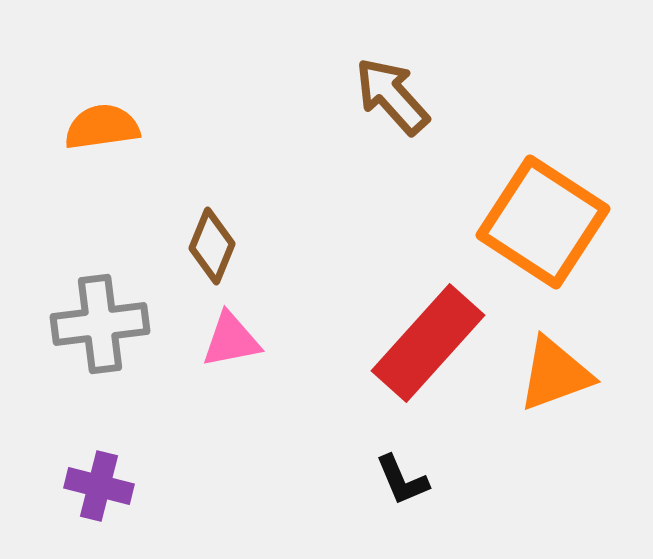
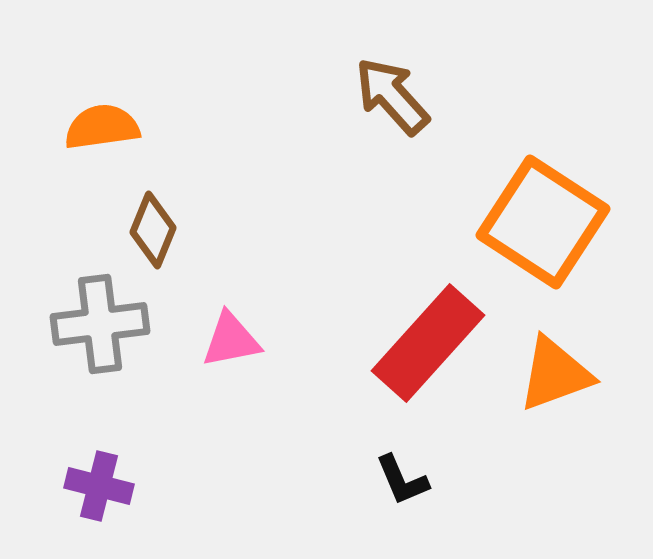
brown diamond: moved 59 px left, 16 px up
